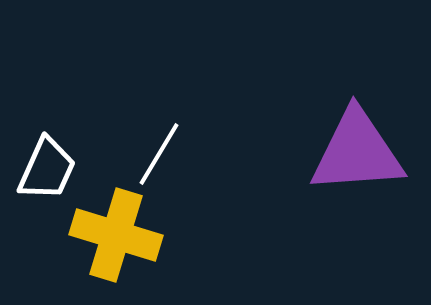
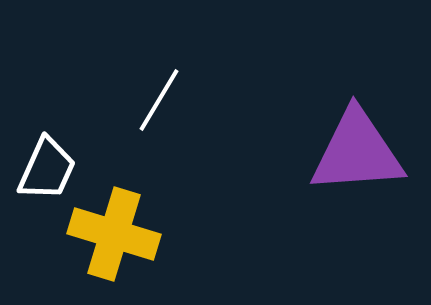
white line: moved 54 px up
yellow cross: moved 2 px left, 1 px up
